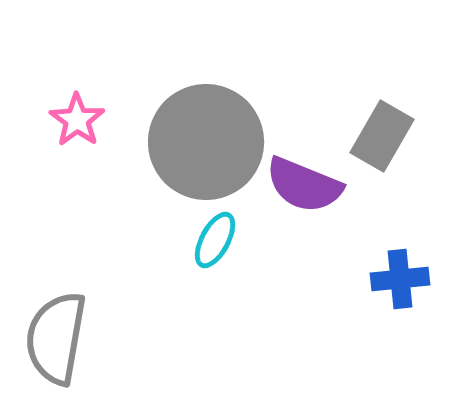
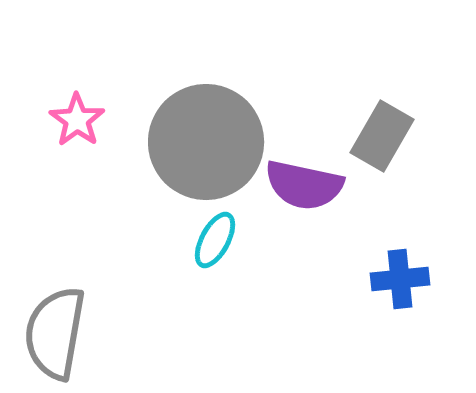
purple semicircle: rotated 10 degrees counterclockwise
gray semicircle: moved 1 px left, 5 px up
